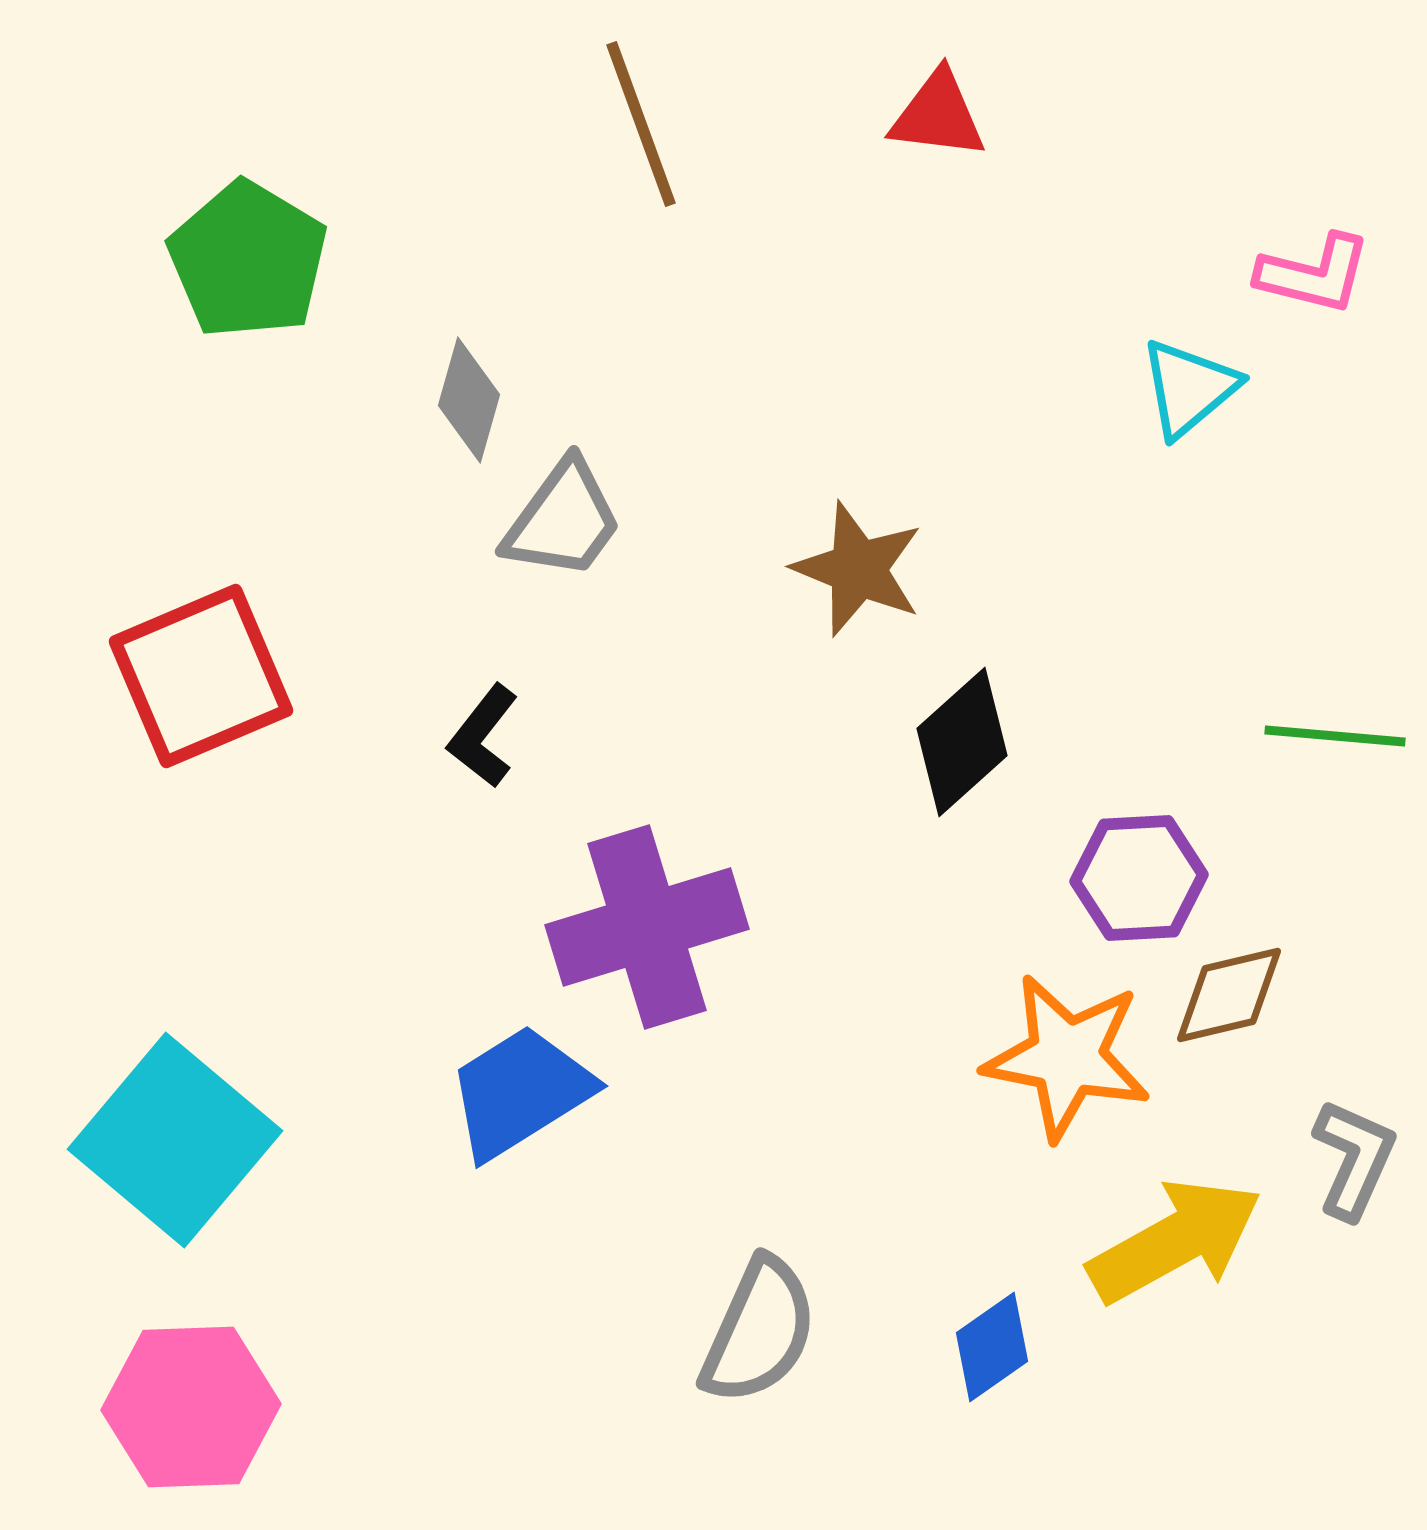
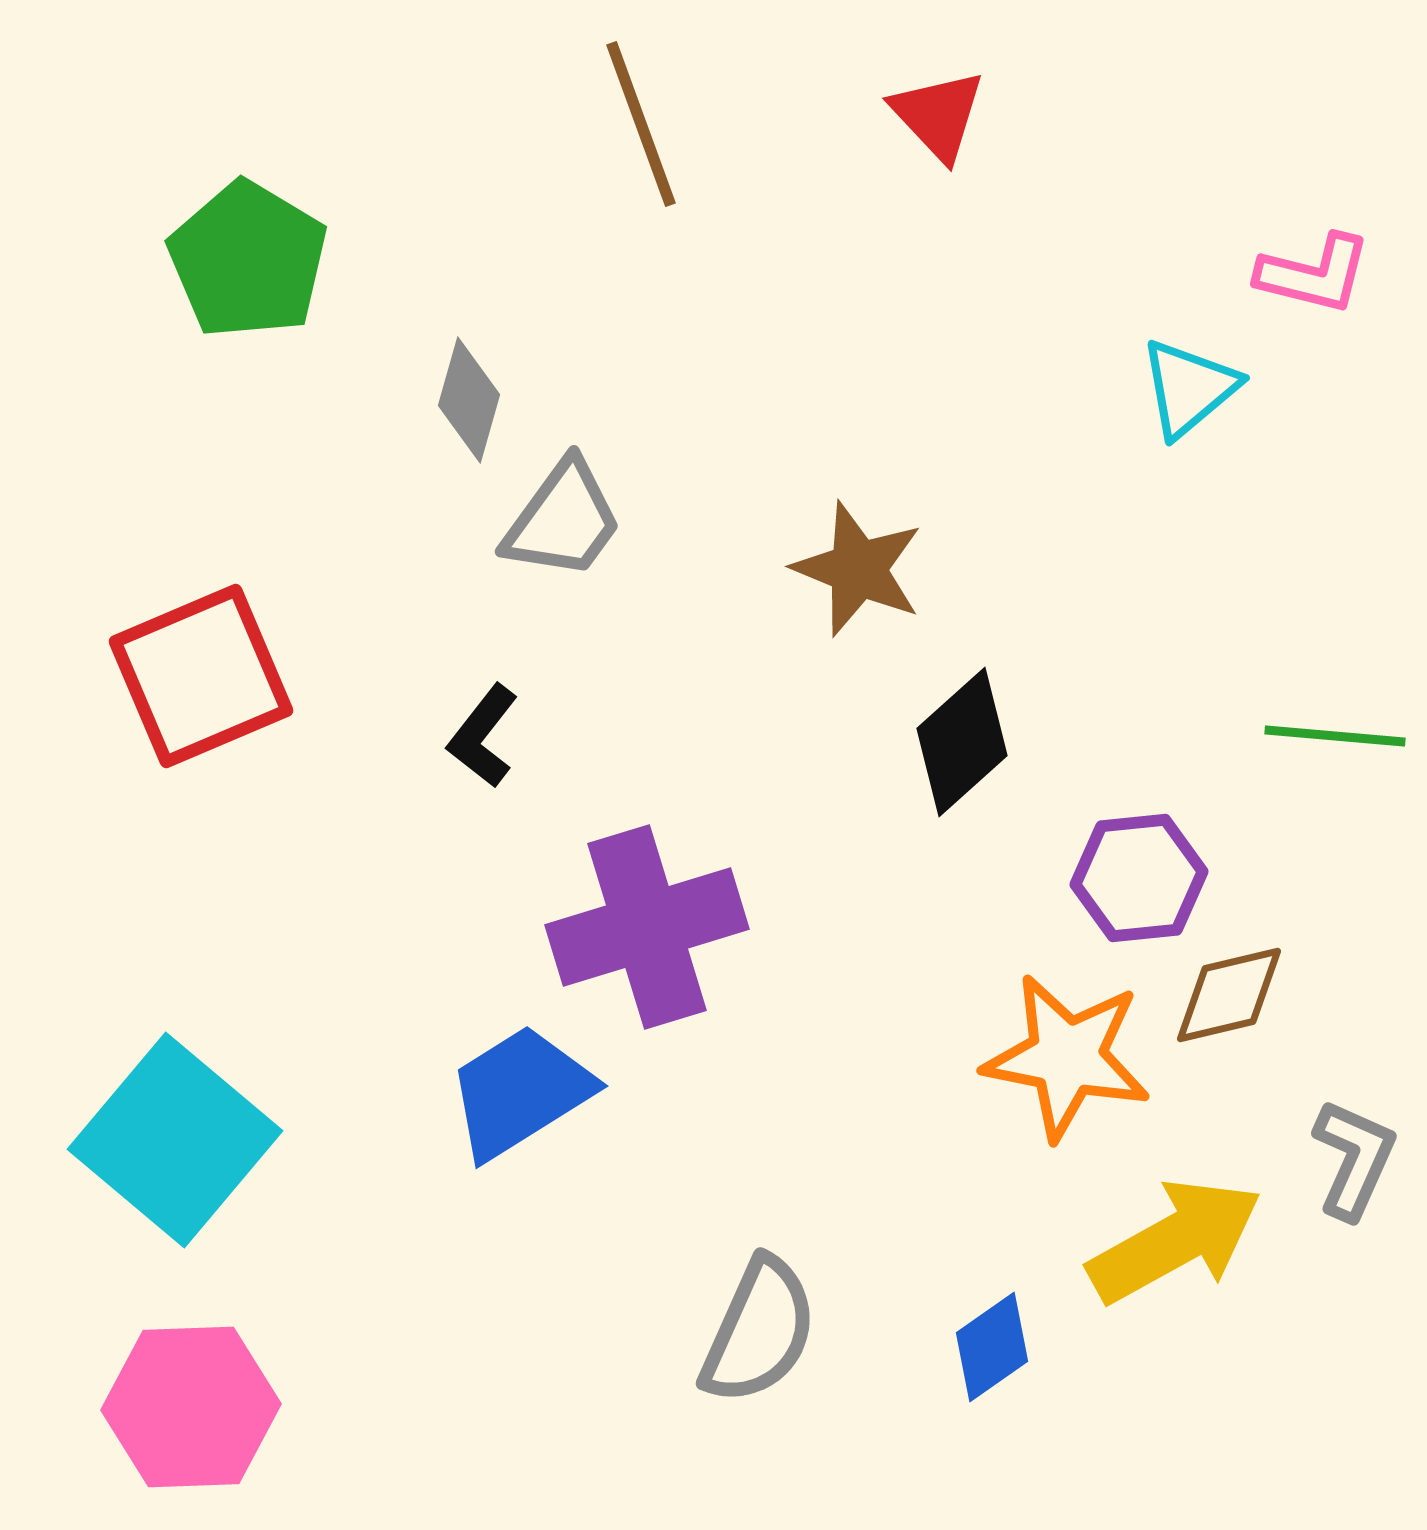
red triangle: rotated 40 degrees clockwise
purple hexagon: rotated 3 degrees counterclockwise
